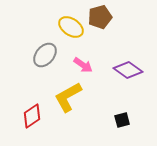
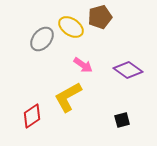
gray ellipse: moved 3 px left, 16 px up
